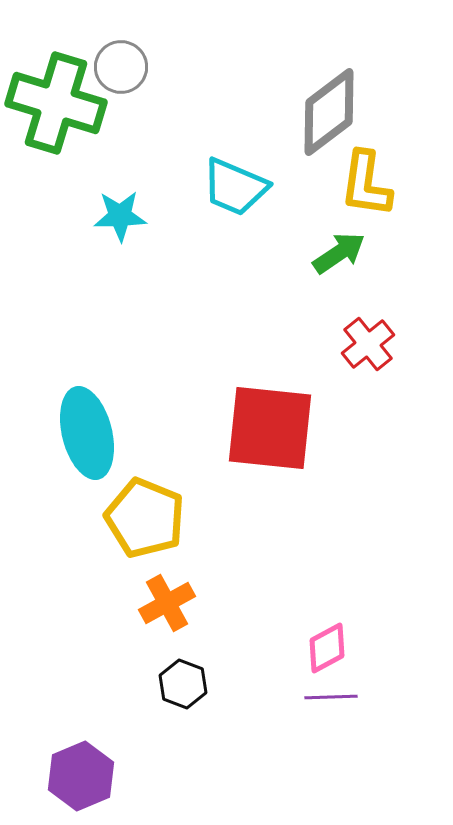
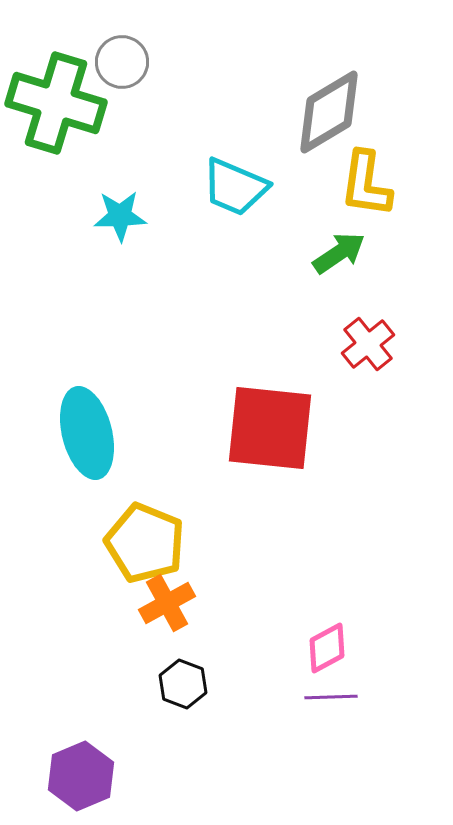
gray circle: moved 1 px right, 5 px up
gray diamond: rotated 6 degrees clockwise
yellow pentagon: moved 25 px down
